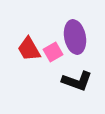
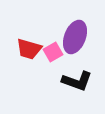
purple ellipse: rotated 32 degrees clockwise
red trapezoid: rotated 44 degrees counterclockwise
